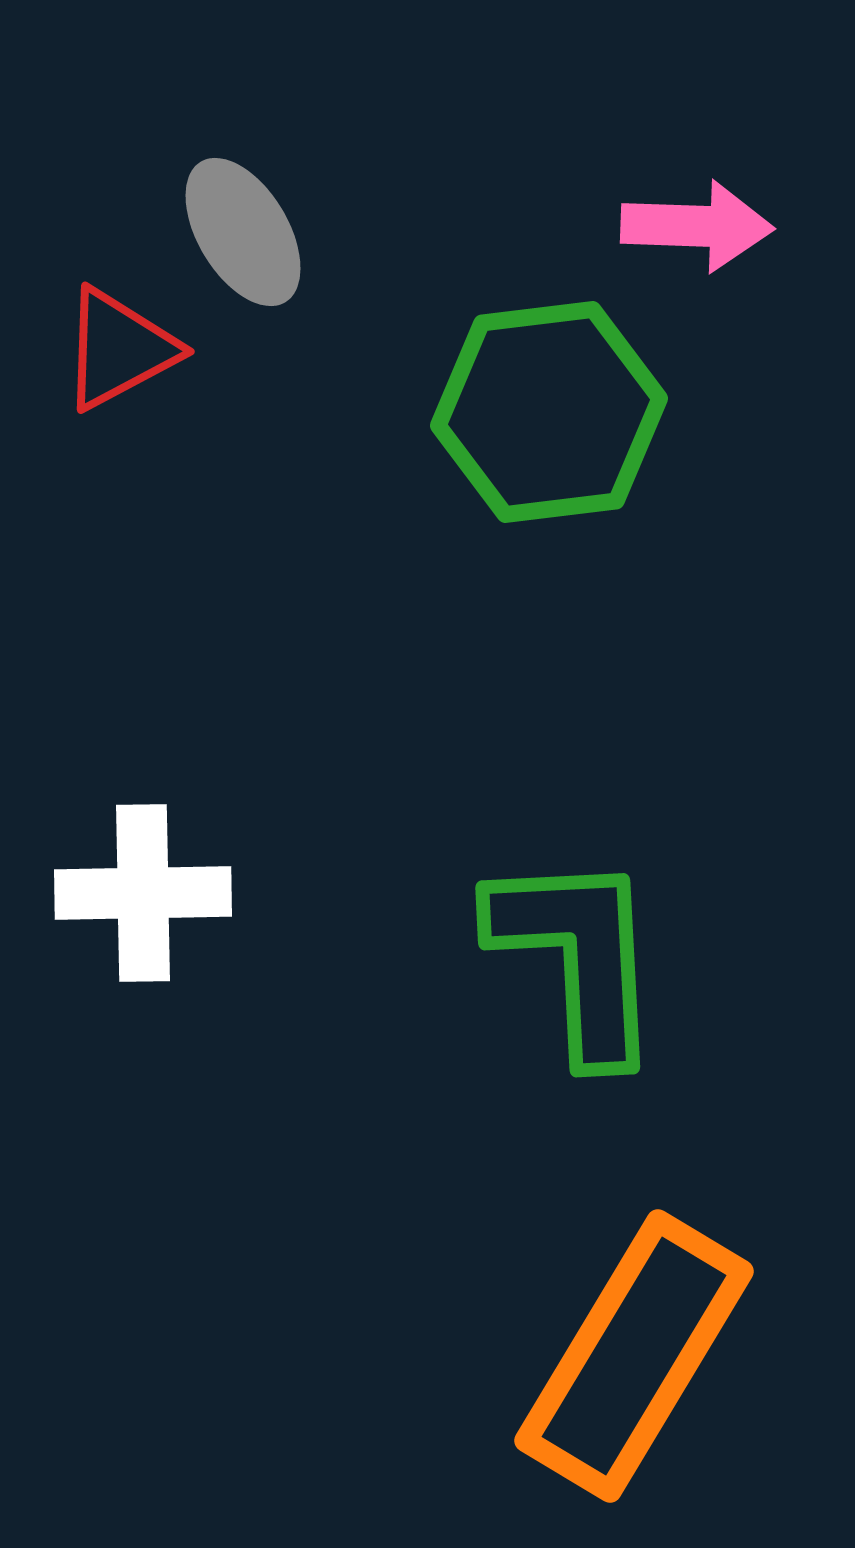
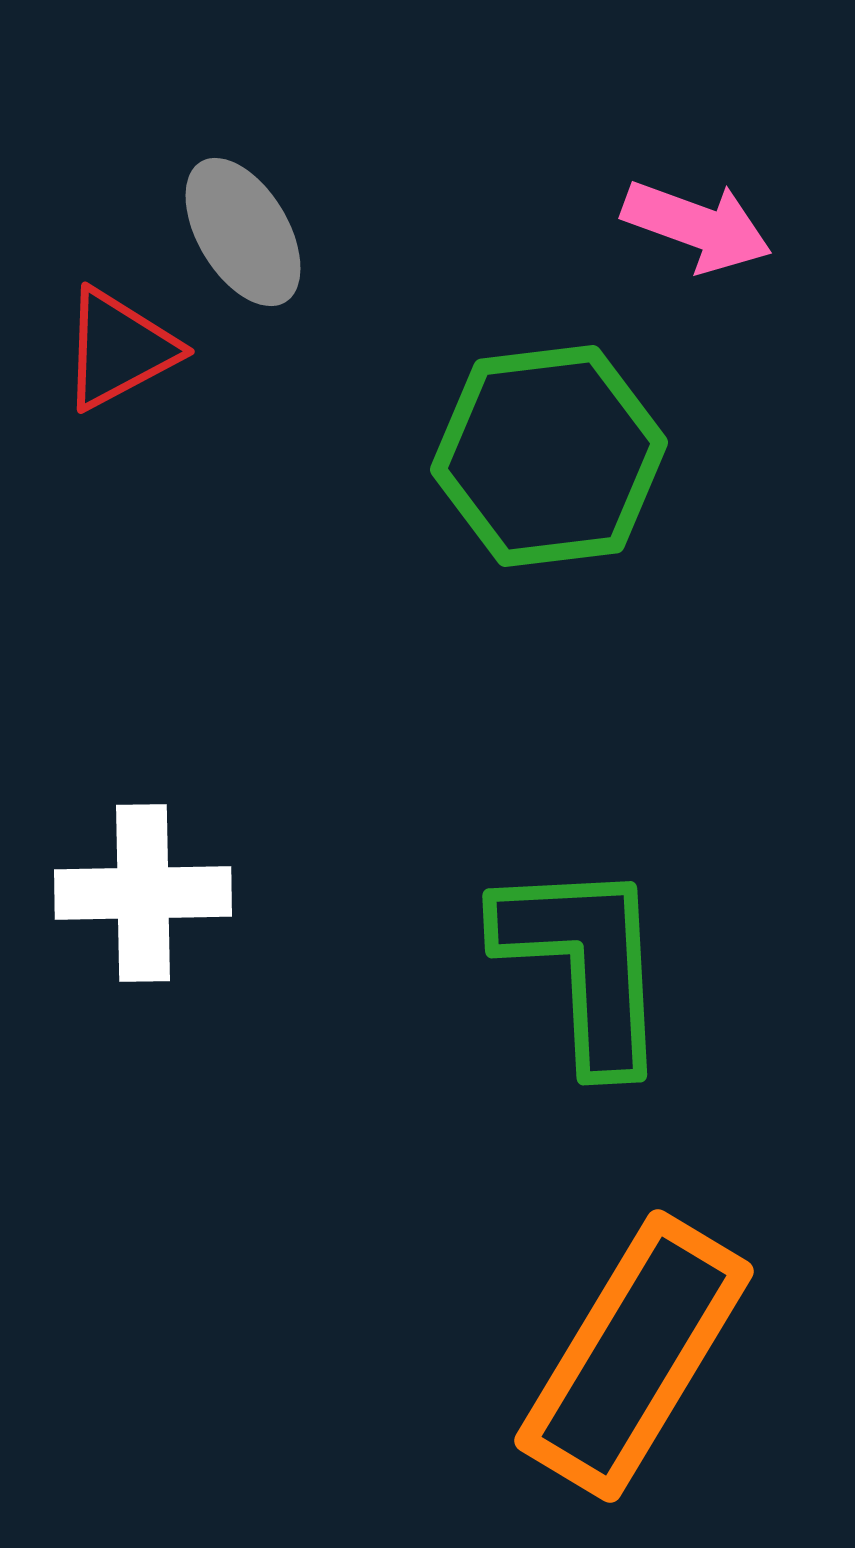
pink arrow: rotated 18 degrees clockwise
green hexagon: moved 44 px down
green L-shape: moved 7 px right, 8 px down
